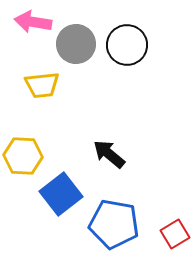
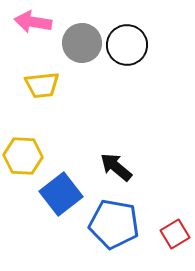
gray circle: moved 6 px right, 1 px up
black arrow: moved 7 px right, 13 px down
